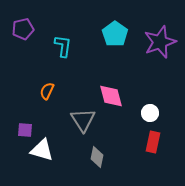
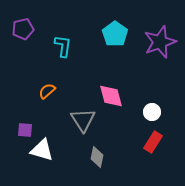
orange semicircle: rotated 24 degrees clockwise
white circle: moved 2 px right, 1 px up
red rectangle: rotated 20 degrees clockwise
